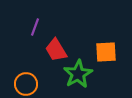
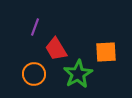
red trapezoid: moved 1 px up
orange circle: moved 8 px right, 10 px up
